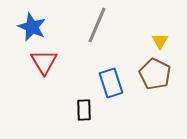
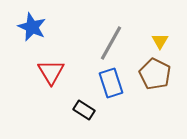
gray line: moved 14 px right, 18 px down; rotated 6 degrees clockwise
red triangle: moved 7 px right, 10 px down
black rectangle: rotated 55 degrees counterclockwise
